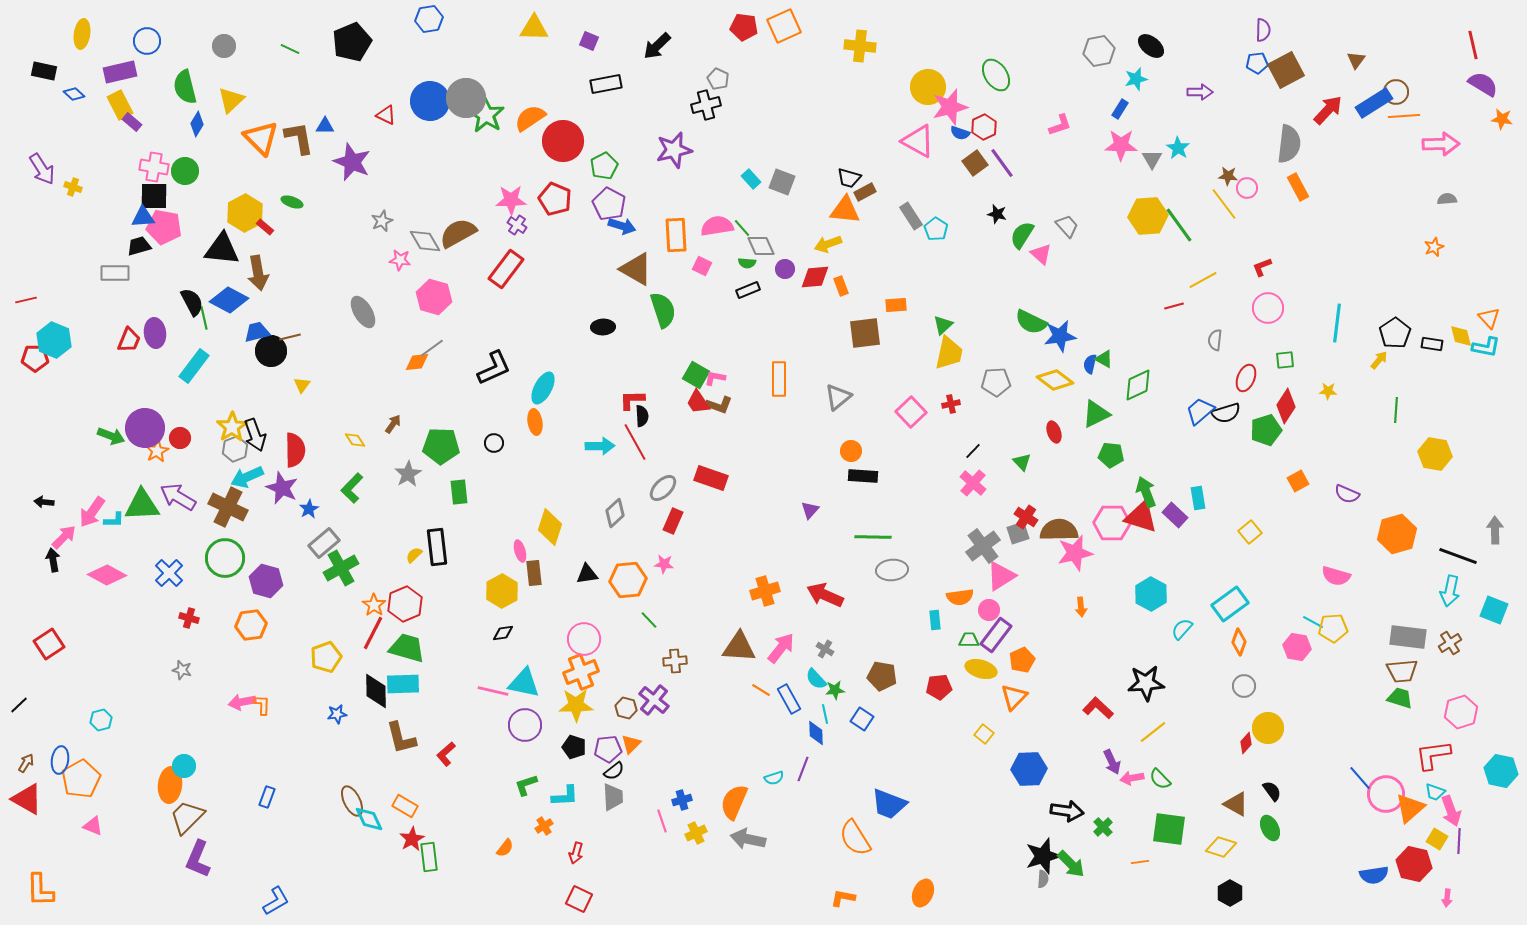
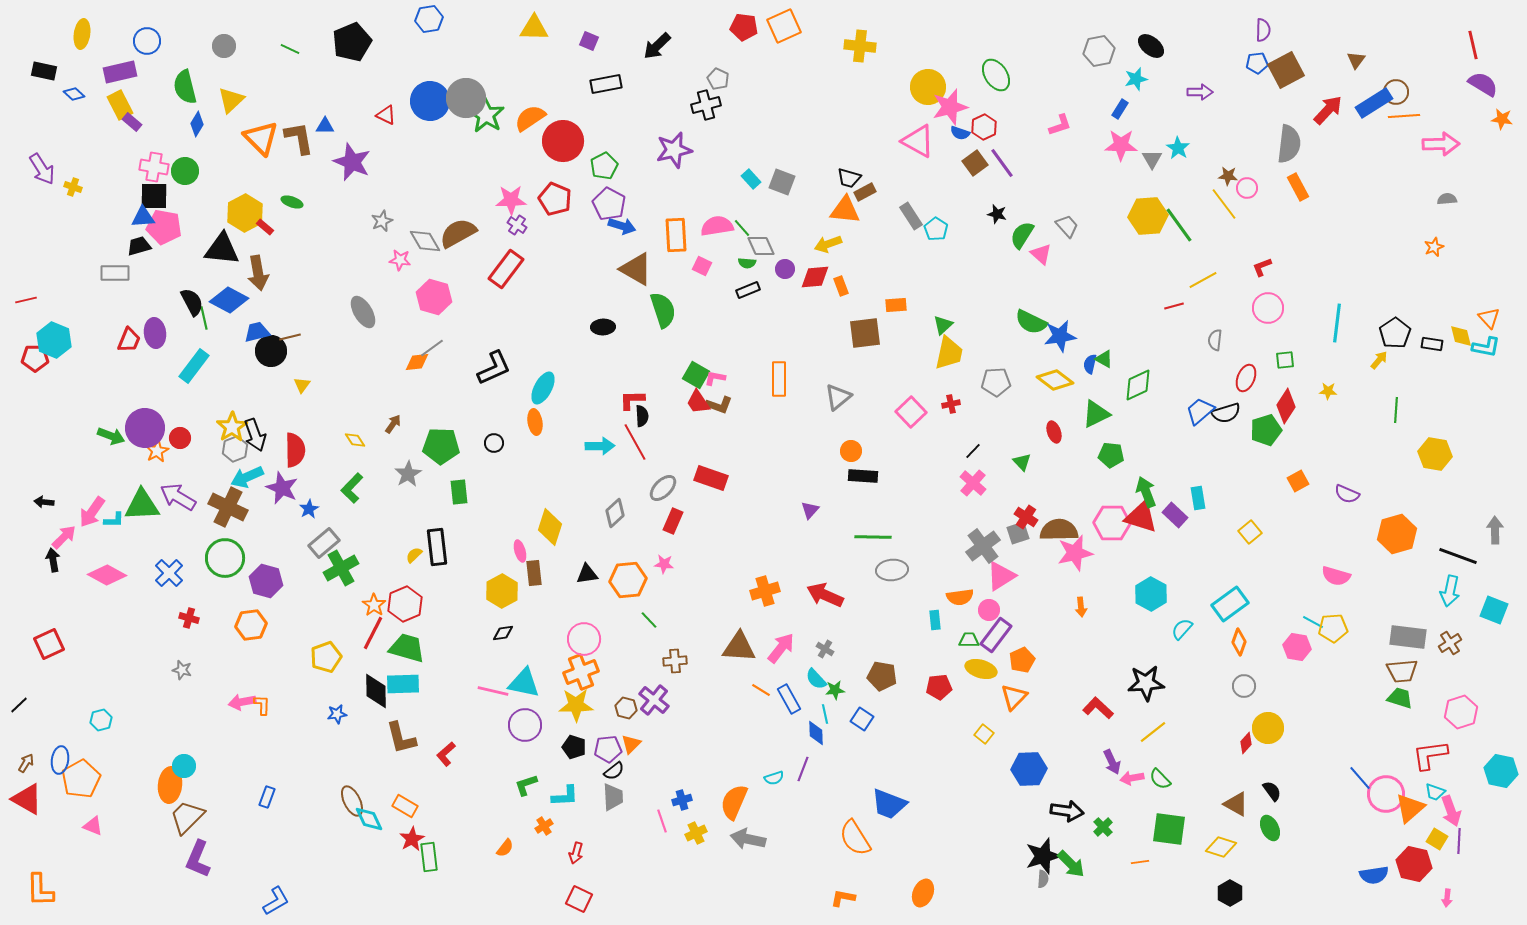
red square at (49, 644): rotated 8 degrees clockwise
red L-shape at (1433, 755): moved 3 px left
